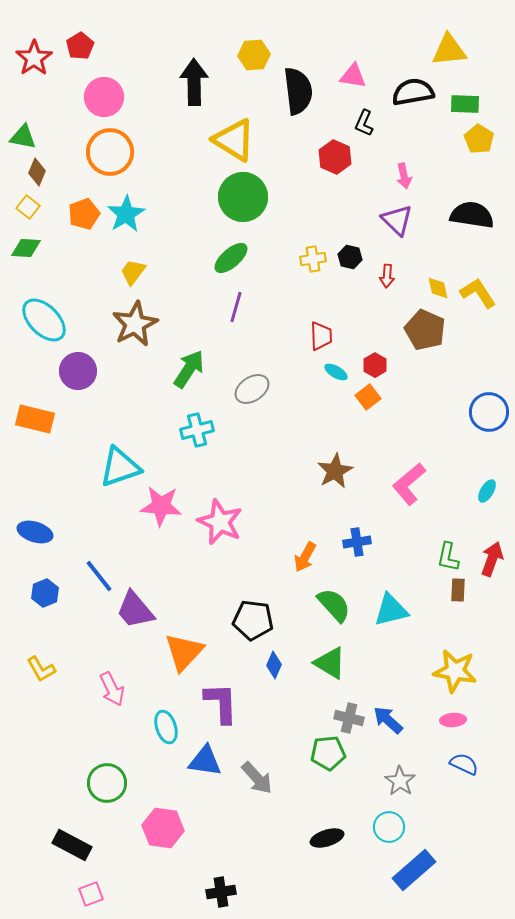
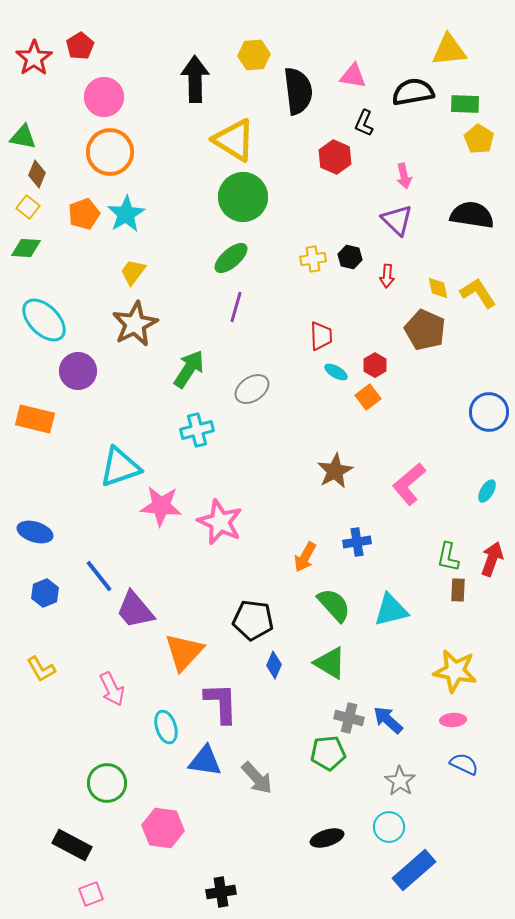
black arrow at (194, 82): moved 1 px right, 3 px up
brown diamond at (37, 172): moved 2 px down
